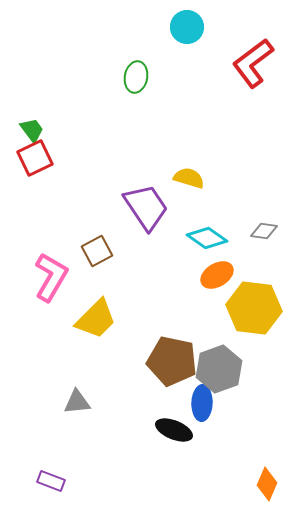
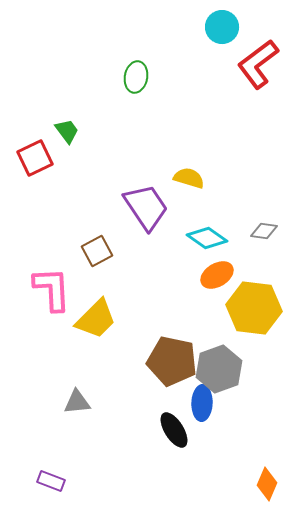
cyan circle: moved 35 px right
red L-shape: moved 5 px right, 1 px down
green trapezoid: moved 35 px right, 1 px down
pink L-shape: moved 1 px right, 12 px down; rotated 33 degrees counterclockwise
black ellipse: rotated 36 degrees clockwise
